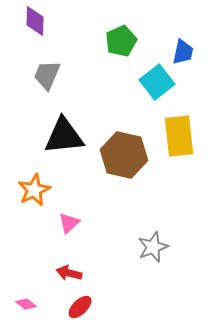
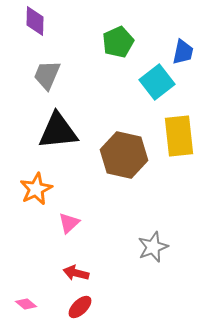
green pentagon: moved 3 px left, 1 px down
black triangle: moved 6 px left, 5 px up
orange star: moved 2 px right, 1 px up
red arrow: moved 7 px right
